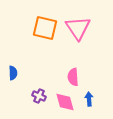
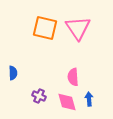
pink diamond: moved 2 px right
